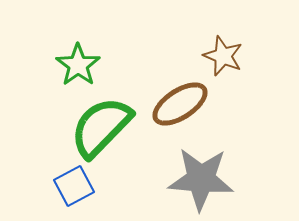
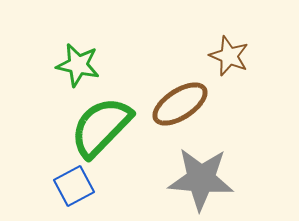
brown star: moved 6 px right
green star: rotated 24 degrees counterclockwise
